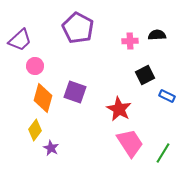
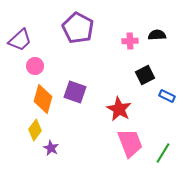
orange diamond: moved 1 px down
pink trapezoid: rotated 12 degrees clockwise
